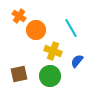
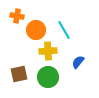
orange cross: moved 2 px left; rotated 24 degrees counterclockwise
cyan line: moved 7 px left, 2 px down
yellow cross: moved 5 px left; rotated 24 degrees counterclockwise
blue semicircle: moved 1 px right, 1 px down
green circle: moved 2 px left, 1 px down
